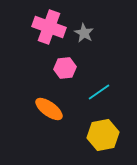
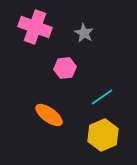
pink cross: moved 14 px left
cyan line: moved 3 px right, 5 px down
orange ellipse: moved 6 px down
yellow hexagon: rotated 12 degrees counterclockwise
